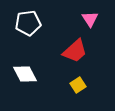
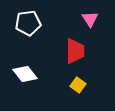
red trapezoid: rotated 48 degrees counterclockwise
white diamond: rotated 10 degrees counterclockwise
yellow square: rotated 21 degrees counterclockwise
